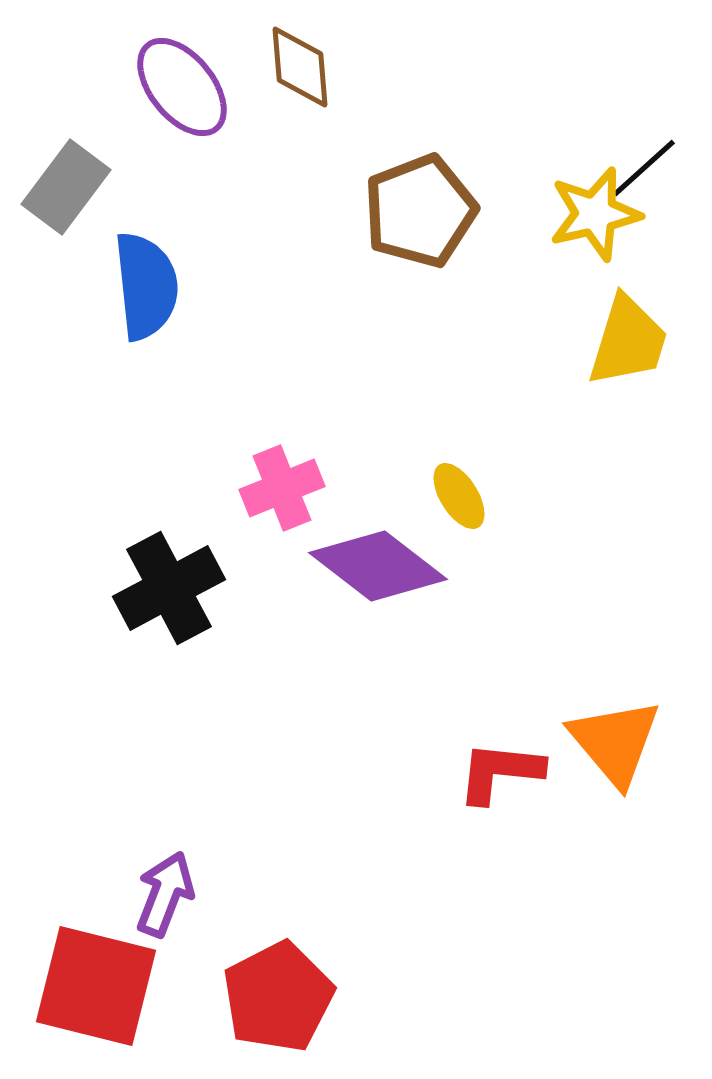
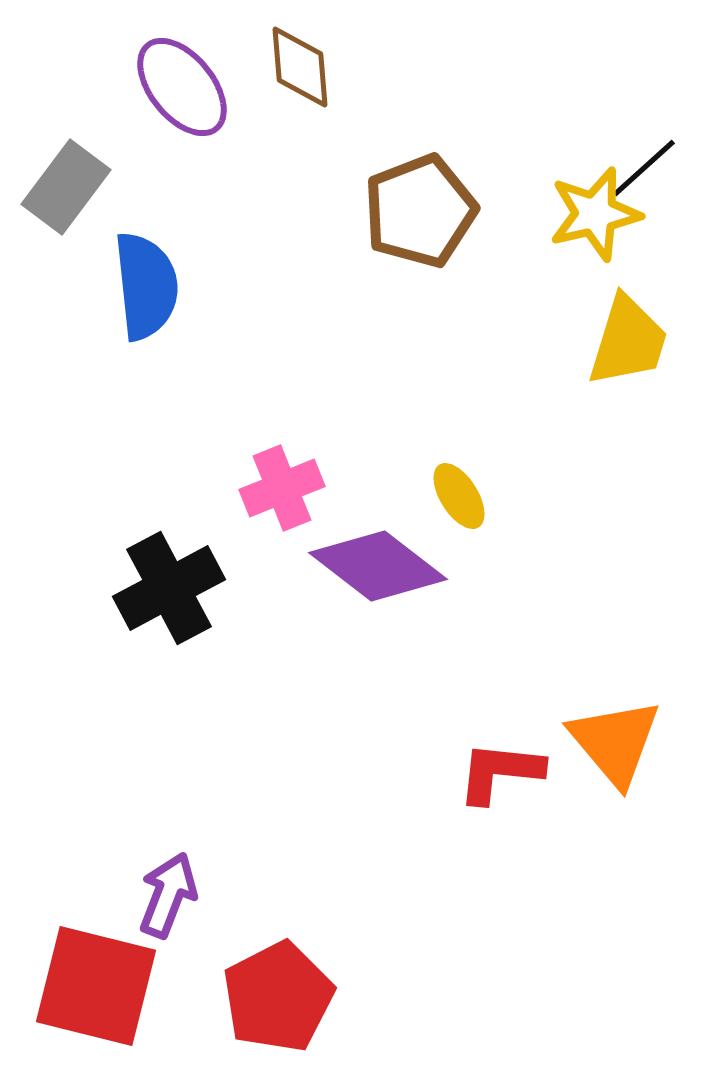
purple arrow: moved 3 px right, 1 px down
